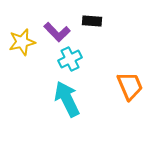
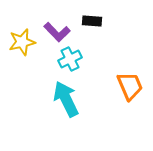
cyan arrow: moved 1 px left
